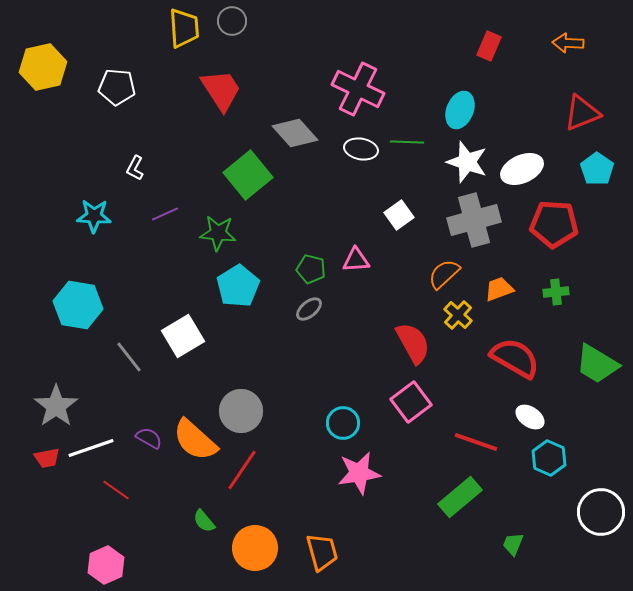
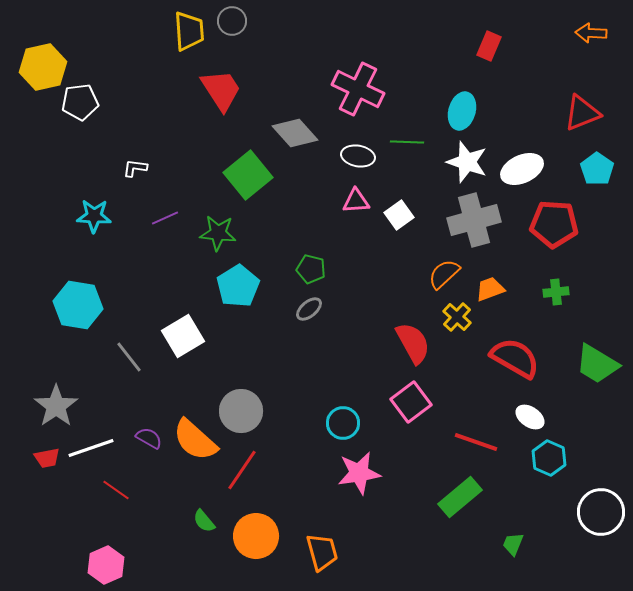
yellow trapezoid at (184, 28): moved 5 px right, 3 px down
orange arrow at (568, 43): moved 23 px right, 10 px up
white pentagon at (117, 87): moved 37 px left, 15 px down; rotated 12 degrees counterclockwise
cyan ellipse at (460, 110): moved 2 px right, 1 px down; rotated 6 degrees counterclockwise
white ellipse at (361, 149): moved 3 px left, 7 px down
white L-shape at (135, 168): rotated 70 degrees clockwise
purple line at (165, 214): moved 4 px down
pink triangle at (356, 260): moved 59 px up
orange trapezoid at (499, 289): moved 9 px left
yellow cross at (458, 315): moved 1 px left, 2 px down
orange circle at (255, 548): moved 1 px right, 12 px up
